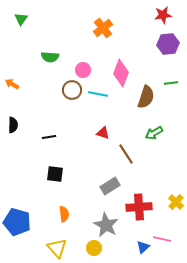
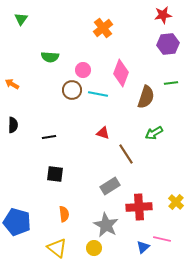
yellow triangle: rotated 10 degrees counterclockwise
